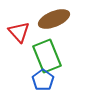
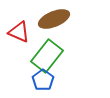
red triangle: rotated 25 degrees counterclockwise
green rectangle: rotated 60 degrees clockwise
